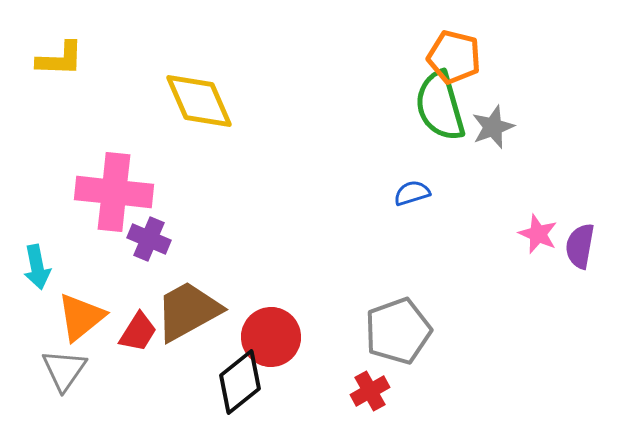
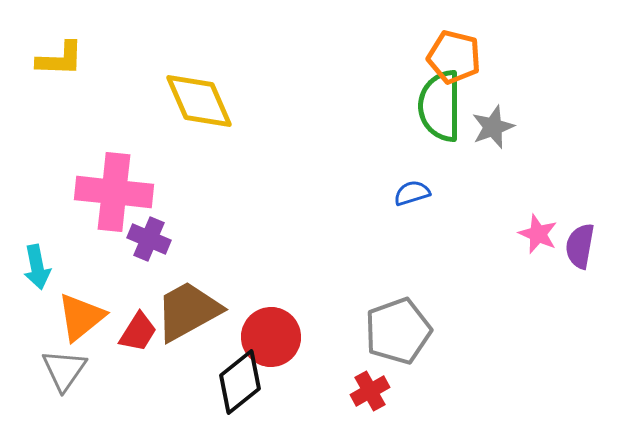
green semicircle: rotated 16 degrees clockwise
